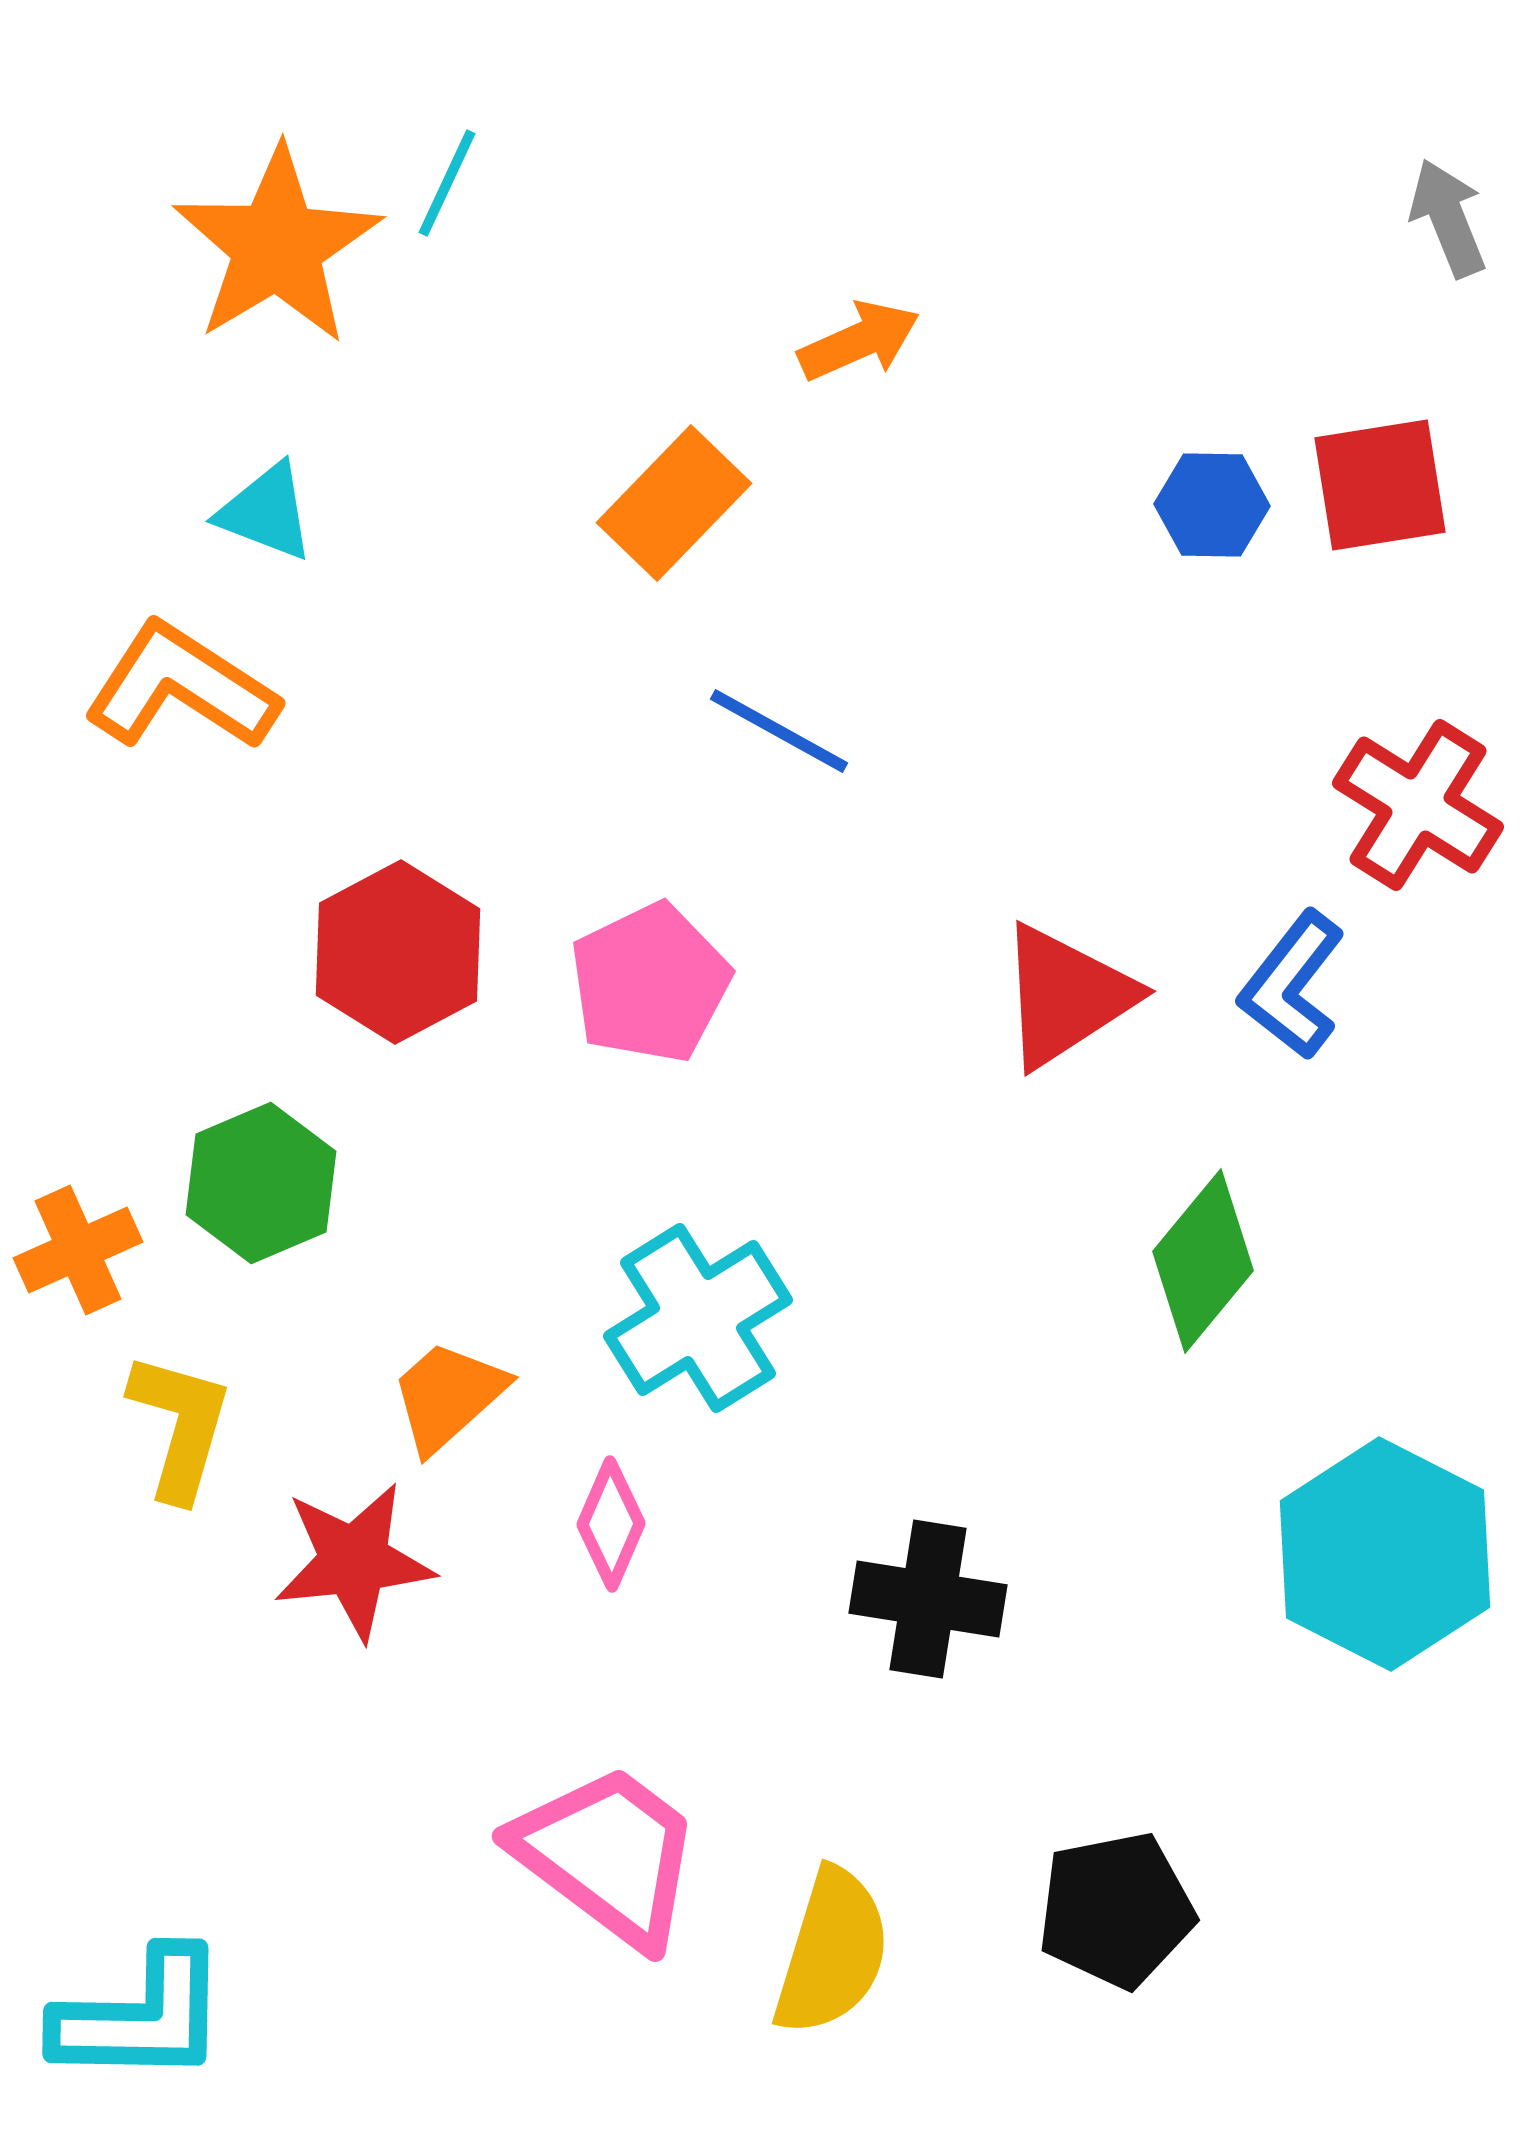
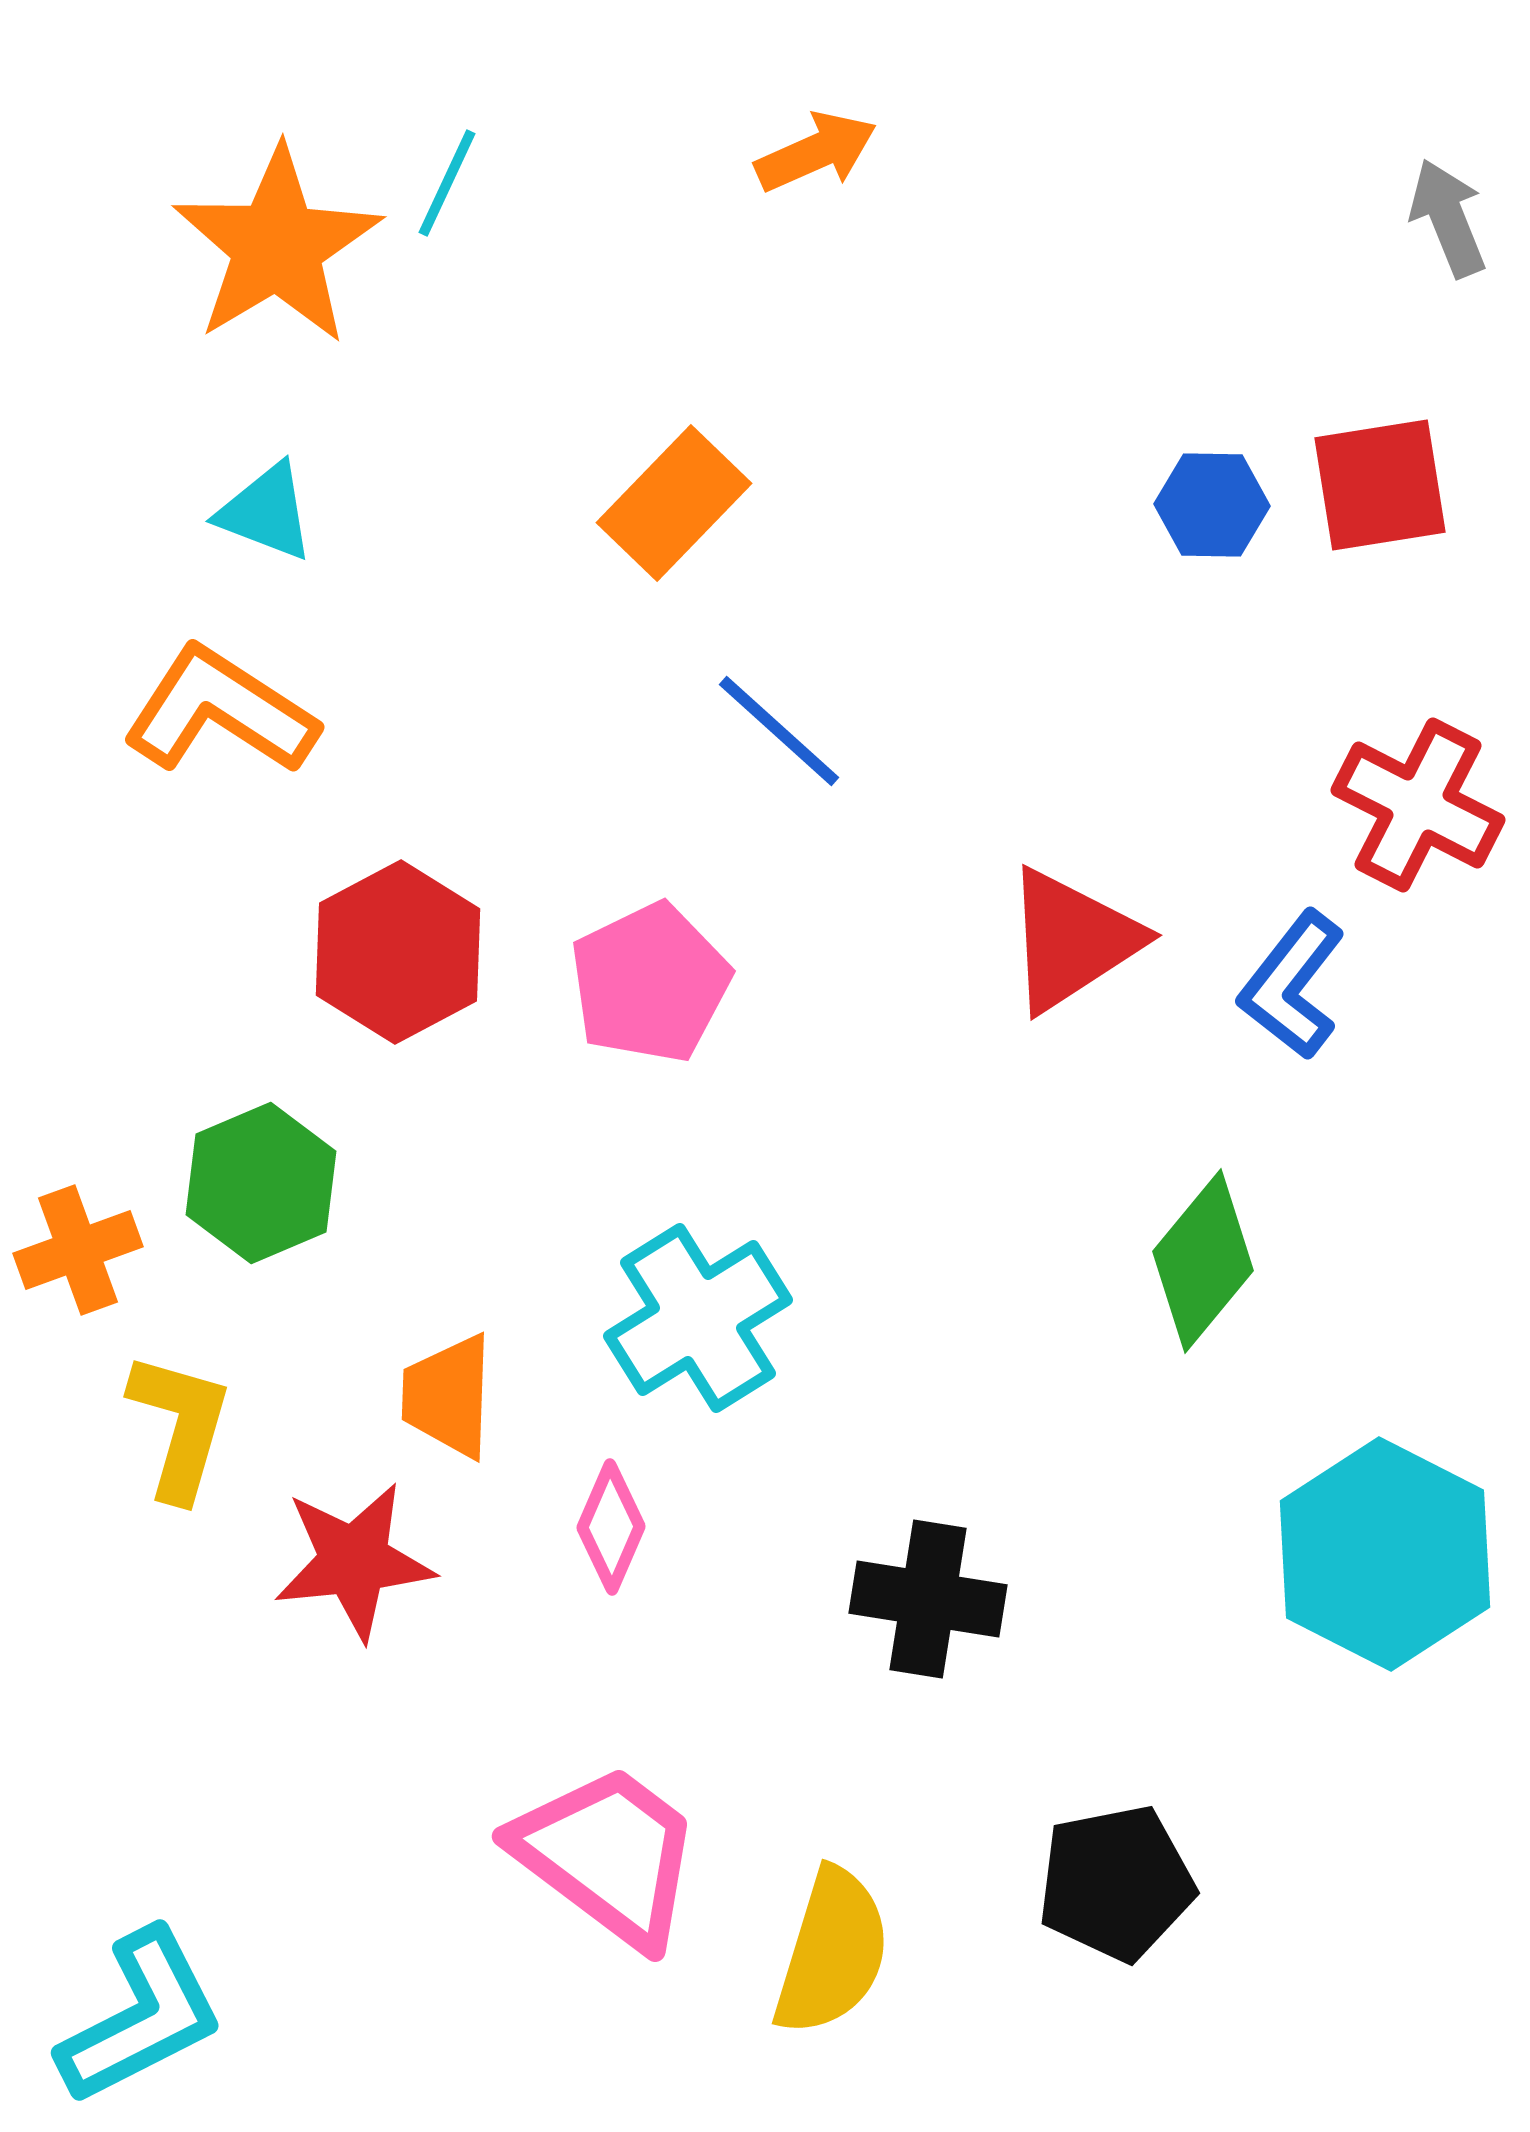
orange arrow: moved 43 px left, 189 px up
orange L-shape: moved 39 px right, 24 px down
blue line: rotated 13 degrees clockwise
red cross: rotated 5 degrees counterclockwise
red triangle: moved 6 px right, 56 px up
orange cross: rotated 4 degrees clockwise
orange trapezoid: rotated 46 degrees counterclockwise
pink diamond: moved 3 px down
black pentagon: moved 27 px up
cyan L-shape: rotated 28 degrees counterclockwise
